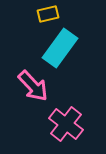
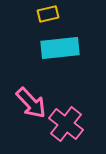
cyan rectangle: rotated 48 degrees clockwise
pink arrow: moved 2 px left, 17 px down
